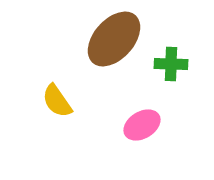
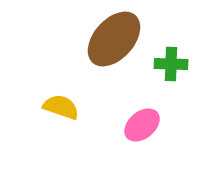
yellow semicircle: moved 4 px right, 6 px down; rotated 144 degrees clockwise
pink ellipse: rotated 9 degrees counterclockwise
